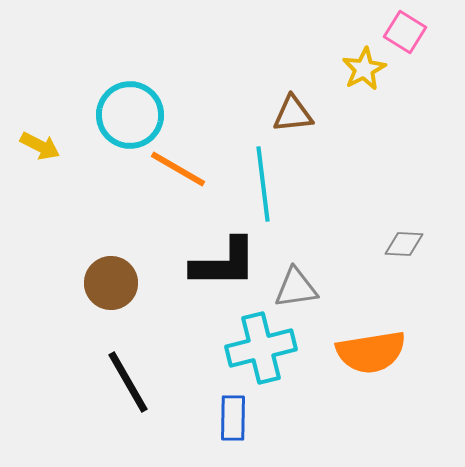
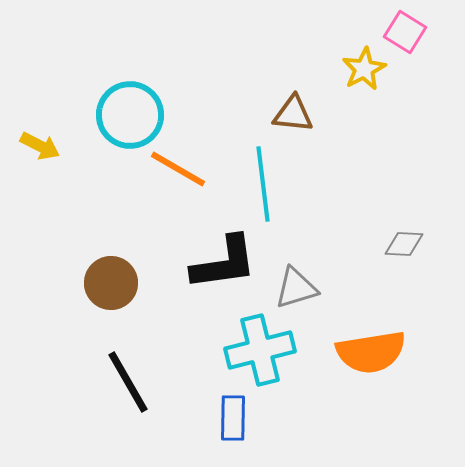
brown triangle: rotated 12 degrees clockwise
black L-shape: rotated 8 degrees counterclockwise
gray triangle: rotated 9 degrees counterclockwise
cyan cross: moved 1 px left, 2 px down
